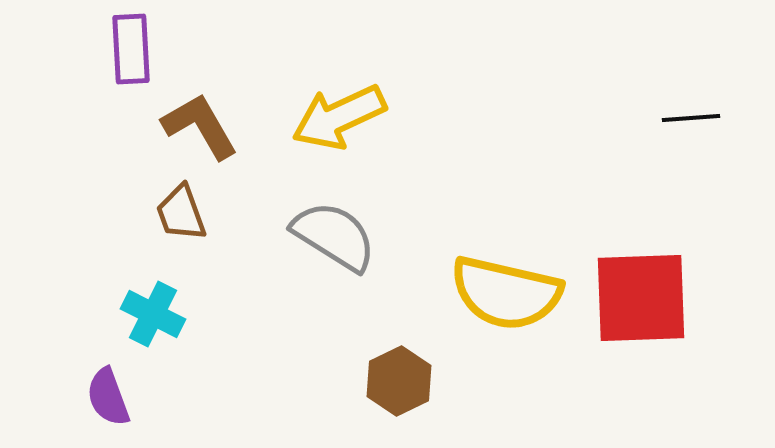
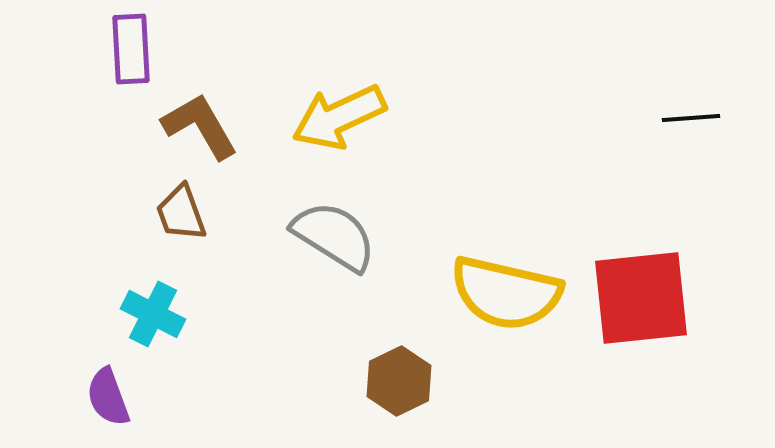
red square: rotated 4 degrees counterclockwise
